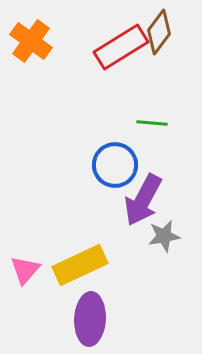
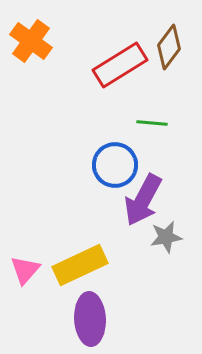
brown diamond: moved 10 px right, 15 px down
red rectangle: moved 1 px left, 18 px down
gray star: moved 2 px right, 1 px down
purple ellipse: rotated 6 degrees counterclockwise
